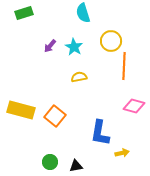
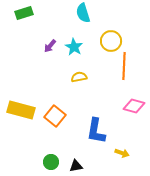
blue L-shape: moved 4 px left, 2 px up
yellow arrow: rotated 32 degrees clockwise
green circle: moved 1 px right
